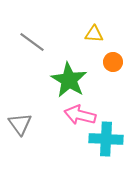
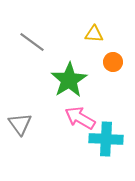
green star: rotated 9 degrees clockwise
pink arrow: moved 3 px down; rotated 16 degrees clockwise
